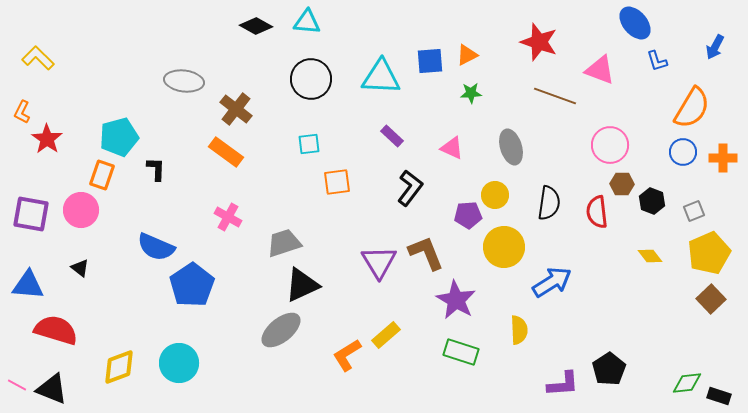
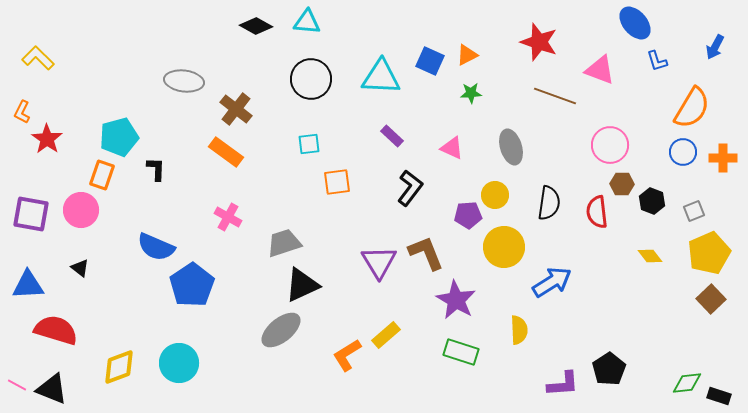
blue square at (430, 61): rotated 28 degrees clockwise
blue triangle at (28, 285): rotated 8 degrees counterclockwise
